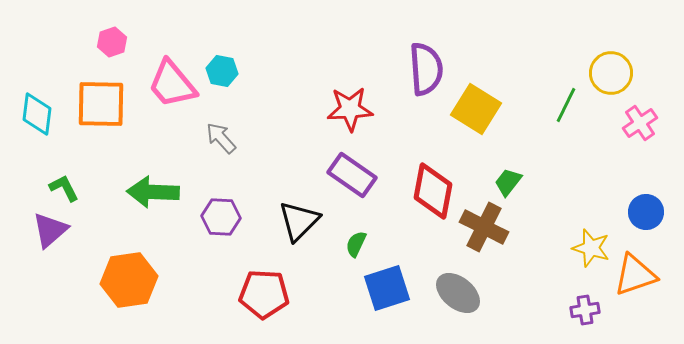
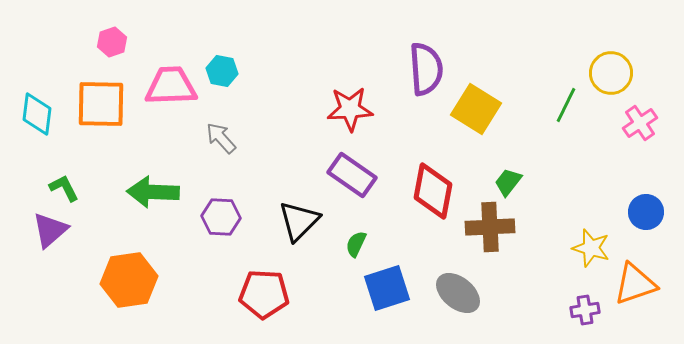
pink trapezoid: moved 1 px left, 2 px down; rotated 128 degrees clockwise
brown cross: moved 6 px right; rotated 30 degrees counterclockwise
orange triangle: moved 9 px down
